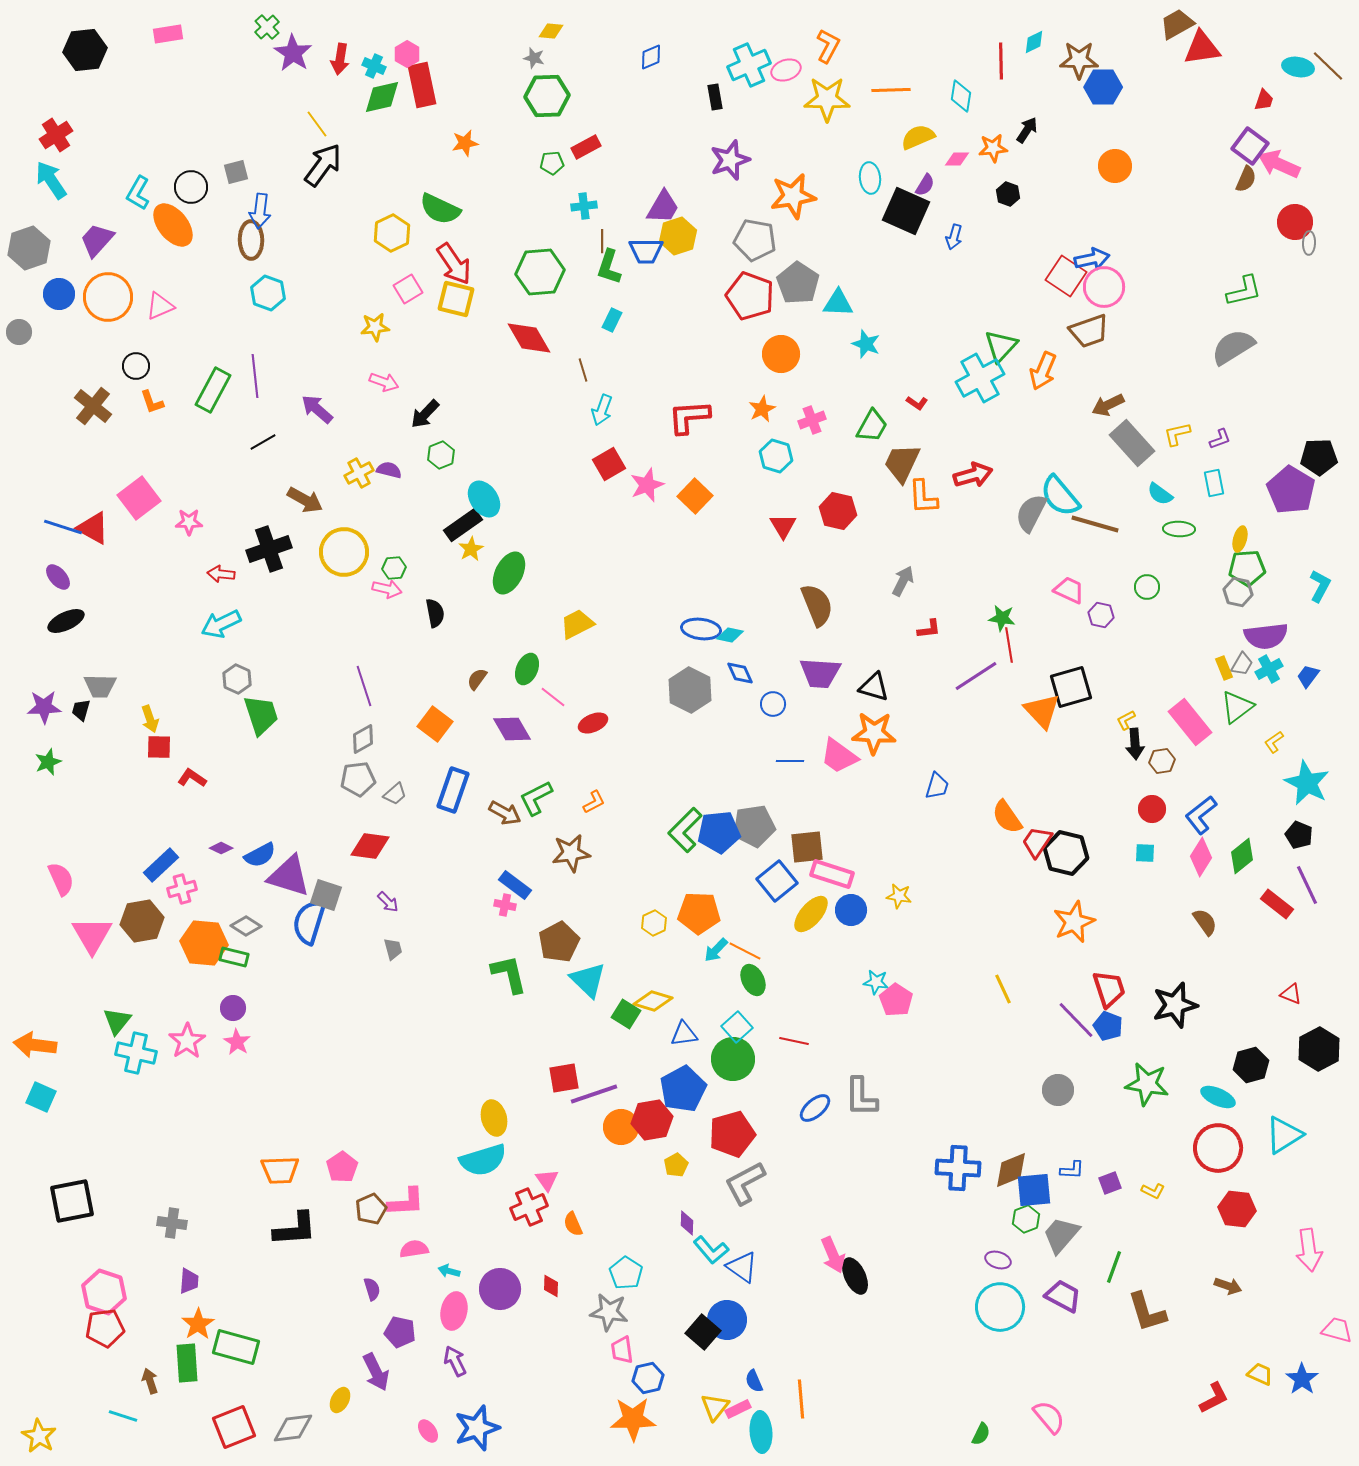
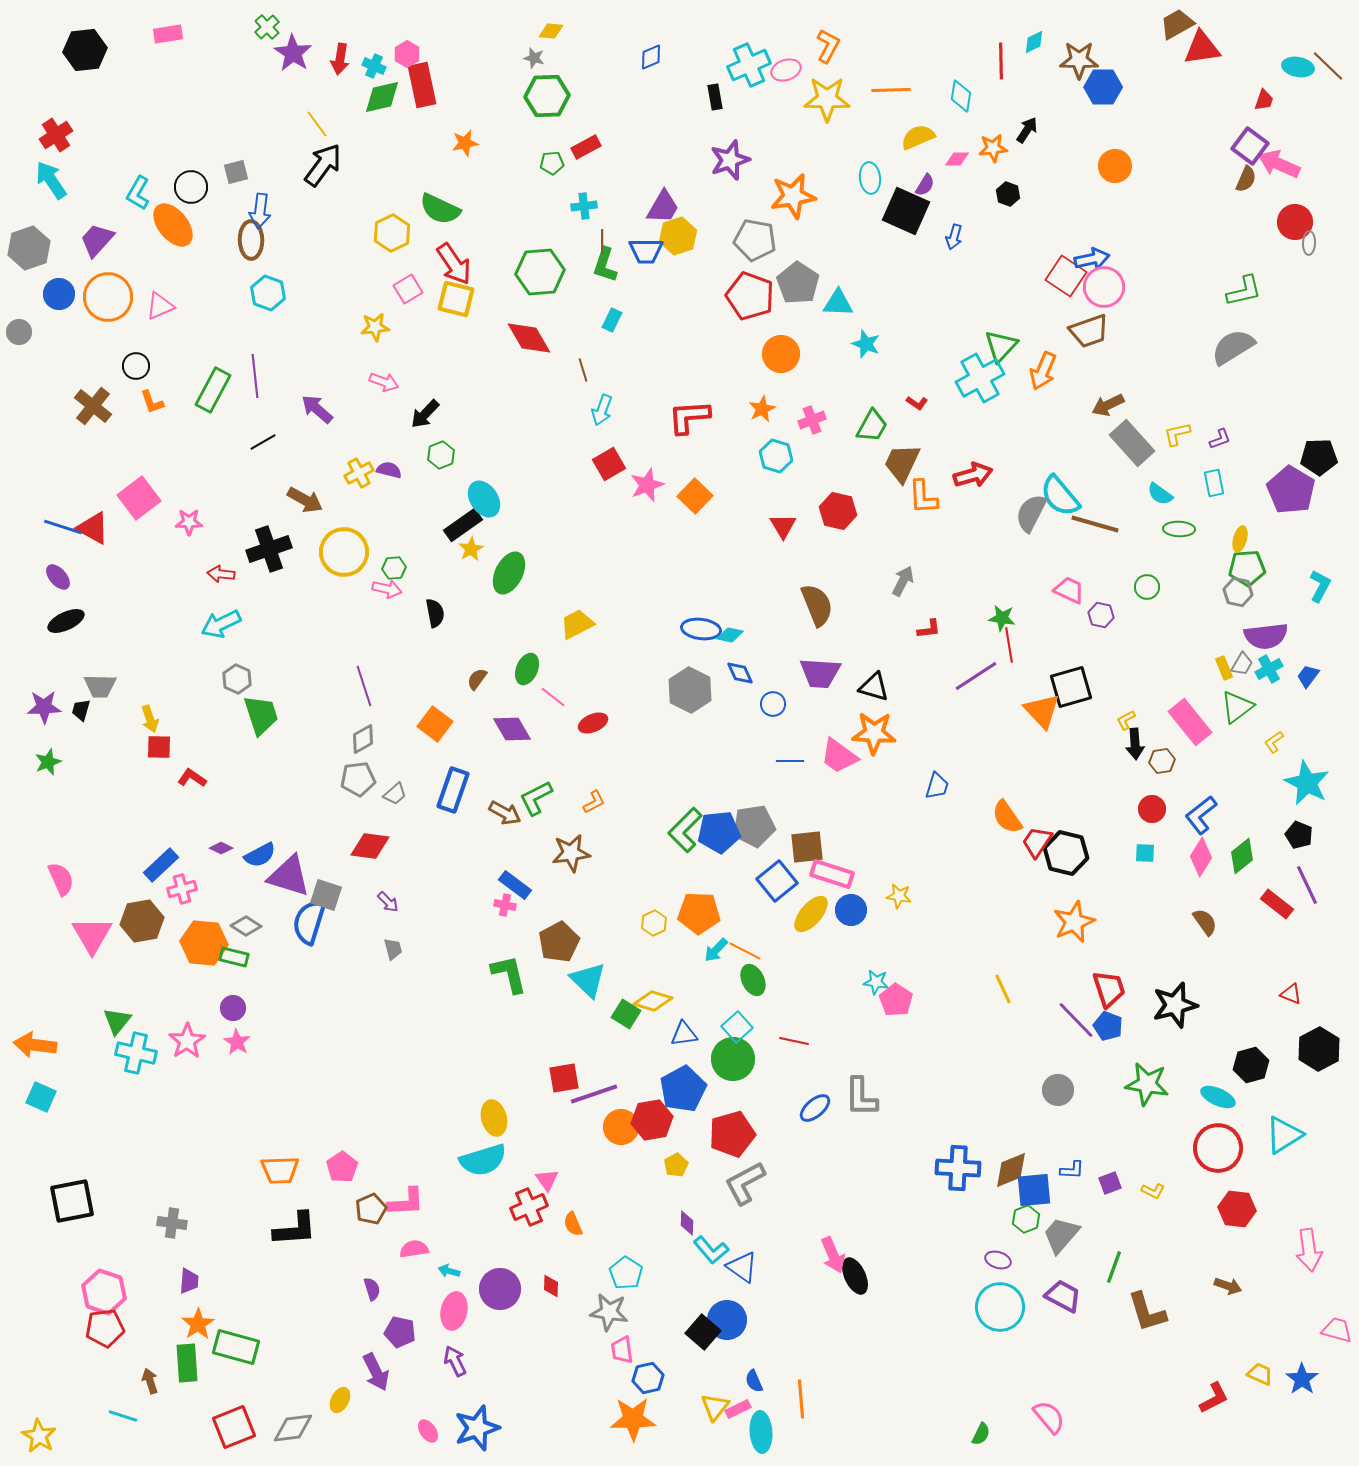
green L-shape at (609, 267): moved 4 px left, 2 px up
